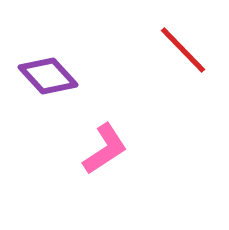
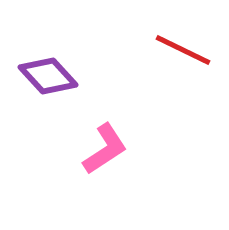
red line: rotated 20 degrees counterclockwise
